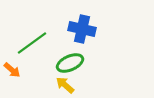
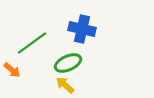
green ellipse: moved 2 px left
